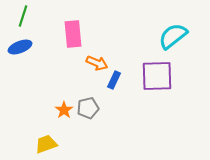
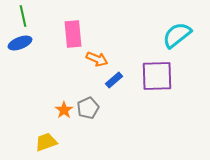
green line: rotated 30 degrees counterclockwise
cyan semicircle: moved 4 px right, 1 px up
blue ellipse: moved 4 px up
orange arrow: moved 4 px up
blue rectangle: rotated 24 degrees clockwise
gray pentagon: rotated 10 degrees counterclockwise
yellow trapezoid: moved 2 px up
